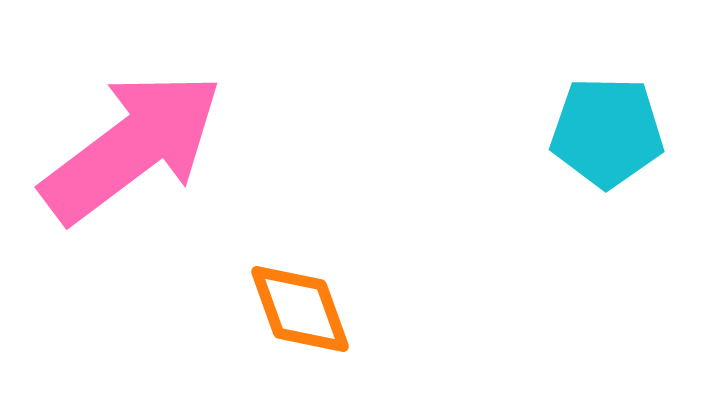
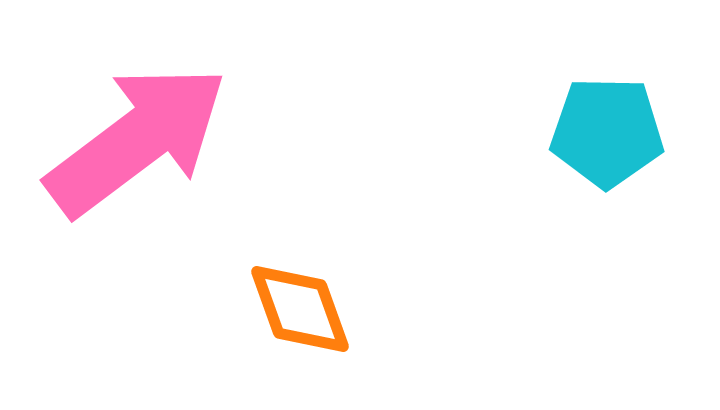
pink arrow: moved 5 px right, 7 px up
